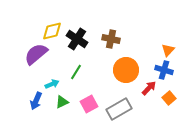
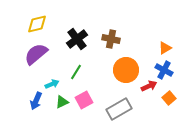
yellow diamond: moved 15 px left, 7 px up
black cross: rotated 20 degrees clockwise
orange triangle: moved 3 px left, 2 px up; rotated 16 degrees clockwise
blue cross: rotated 12 degrees clockwise
red arrow: moved 2 px up; rotated 21 degrees clockwise
pink square: moved 5 px left, 4 px up
